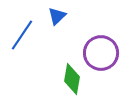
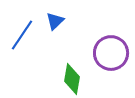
blue triangle: moved 2 px left, 5 px down
purple circle: moved 10 px right
